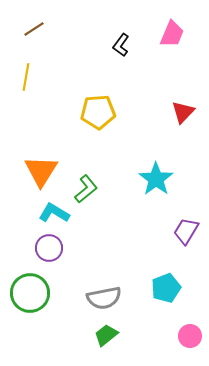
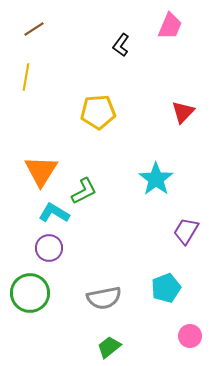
pink trapezoid: moved 2 px left, 8 px up
green L-shape: moved 2 px left, 2 px down; rotated 12 degrees clockwise
green trapezoid: moved 3 px right, 12 px down
